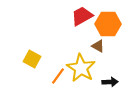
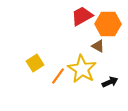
yellow square: moved 3 px right, 4 px down; rotated 30 degrees clockwise
yellow star: moved 1 px right, 1 px down
black arrow: rotated 21 degrees counterclockwise
